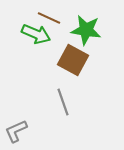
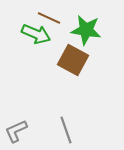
gray line: moved 3 px right, 28 px down
